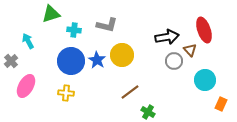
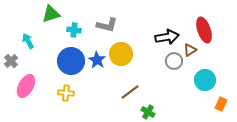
brown triangle: rotated 40 degrees clockwise
yellow circle: moved 1 px left, 1 px up
